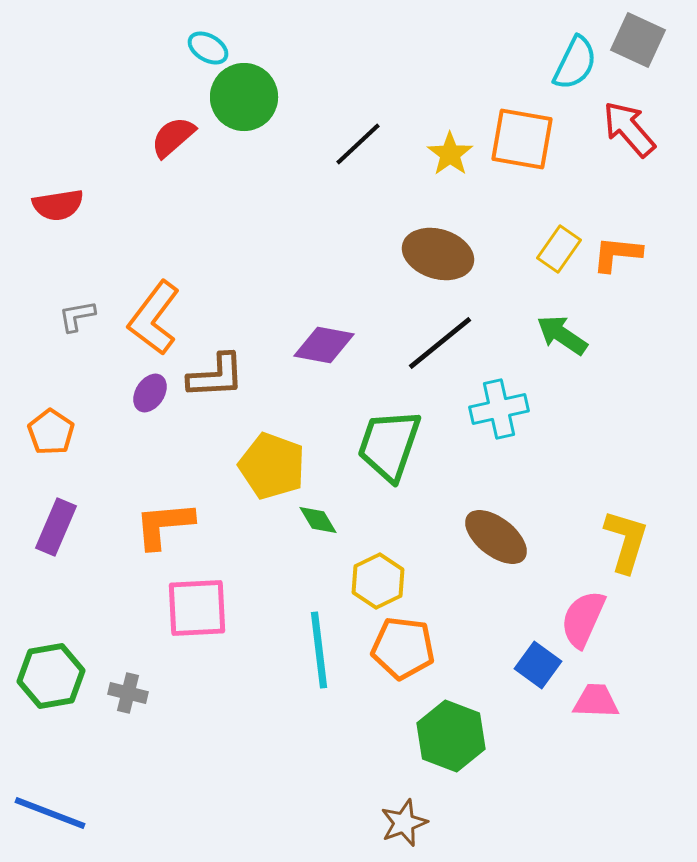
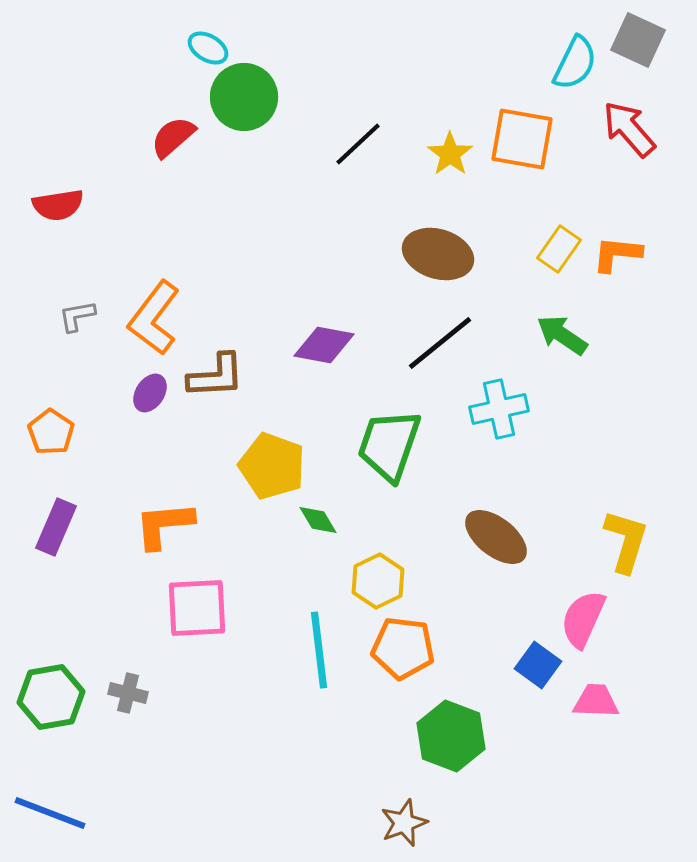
green hexagon at (51, 676): moved 21 px down
